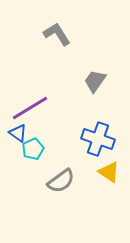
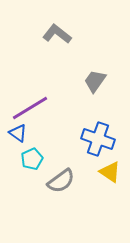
gray L-shape: rotated 20 degrees counterclockwise
cyan pentagon: moved 1 px left, 10 px down
yellow triangle: moved 1 px right
